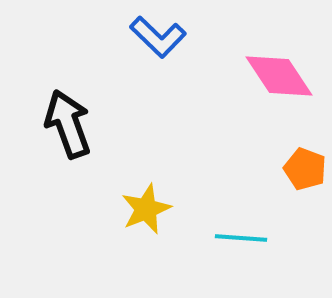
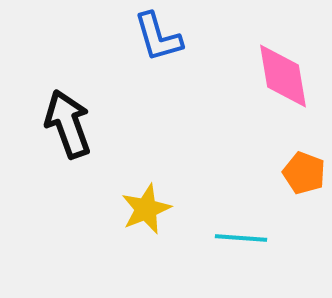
blue L-shape: rotated 30 degrees clockwise
pink diamond: moved 4 px right; rotated 24 degrees clockwise
orange pentagon: moved 1 px left, 4 px down
